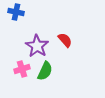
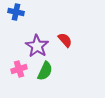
pink cross: moved 3 px left
